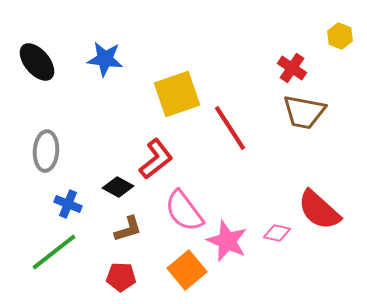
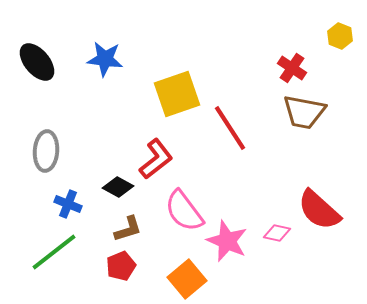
orange square: moved 9 px down
red pentagon: moved 11 px up; rotated 24 degrees counterclockwise
